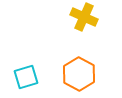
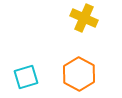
yellow cross: moved 1 px down
